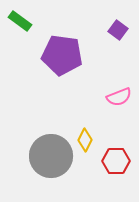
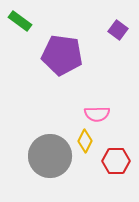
pink semicircle: moved 22 px left, 17 px down; rotated 20 degrees clockwise
yellow diamond: moved 1 px down
gray circle: moved 1 px left
